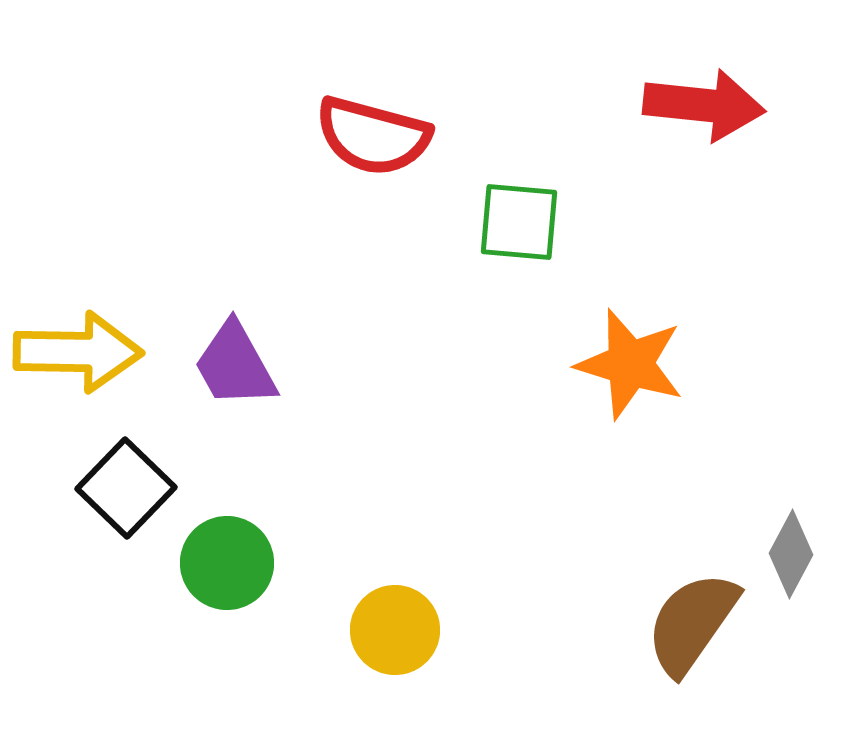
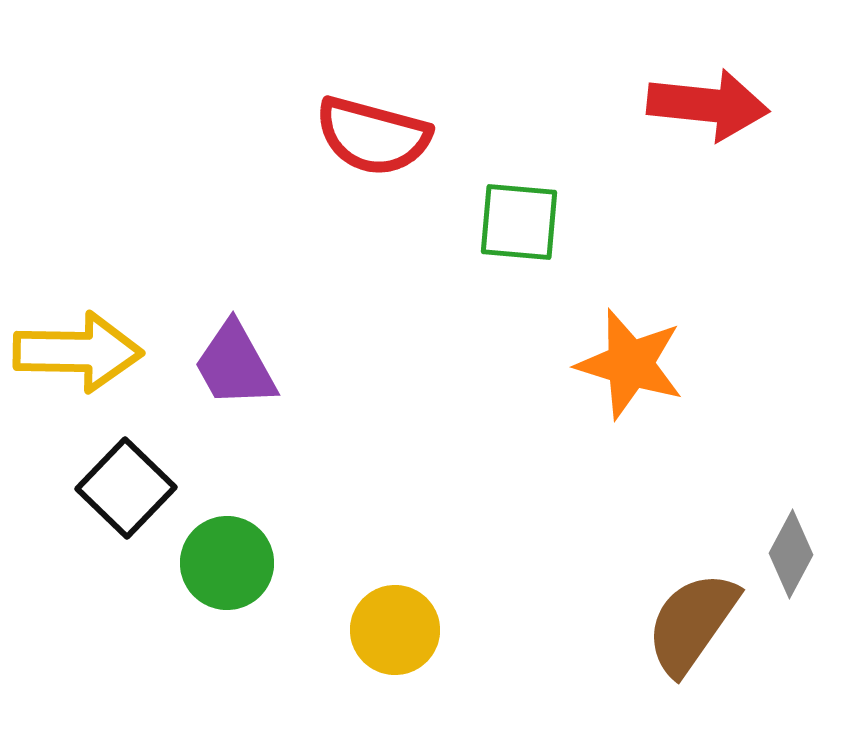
red arrow: moved 4 px right
